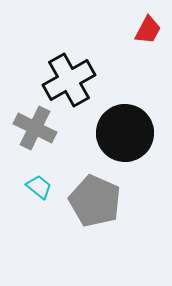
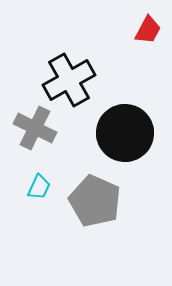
cyan trapezoid: rotated 76 degrees clockwise
